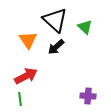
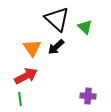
black triangle: moved 2 px right, 1 px up
orange triangle: moved 4 px right, 8 px down
